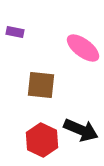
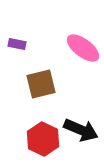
purple rectangle: moved 2 px right, 12 px down
brown square: moved 1 px up; rotated 20 degrees counterclockwise
red hexagon: moved 1 px right, 1 px up
